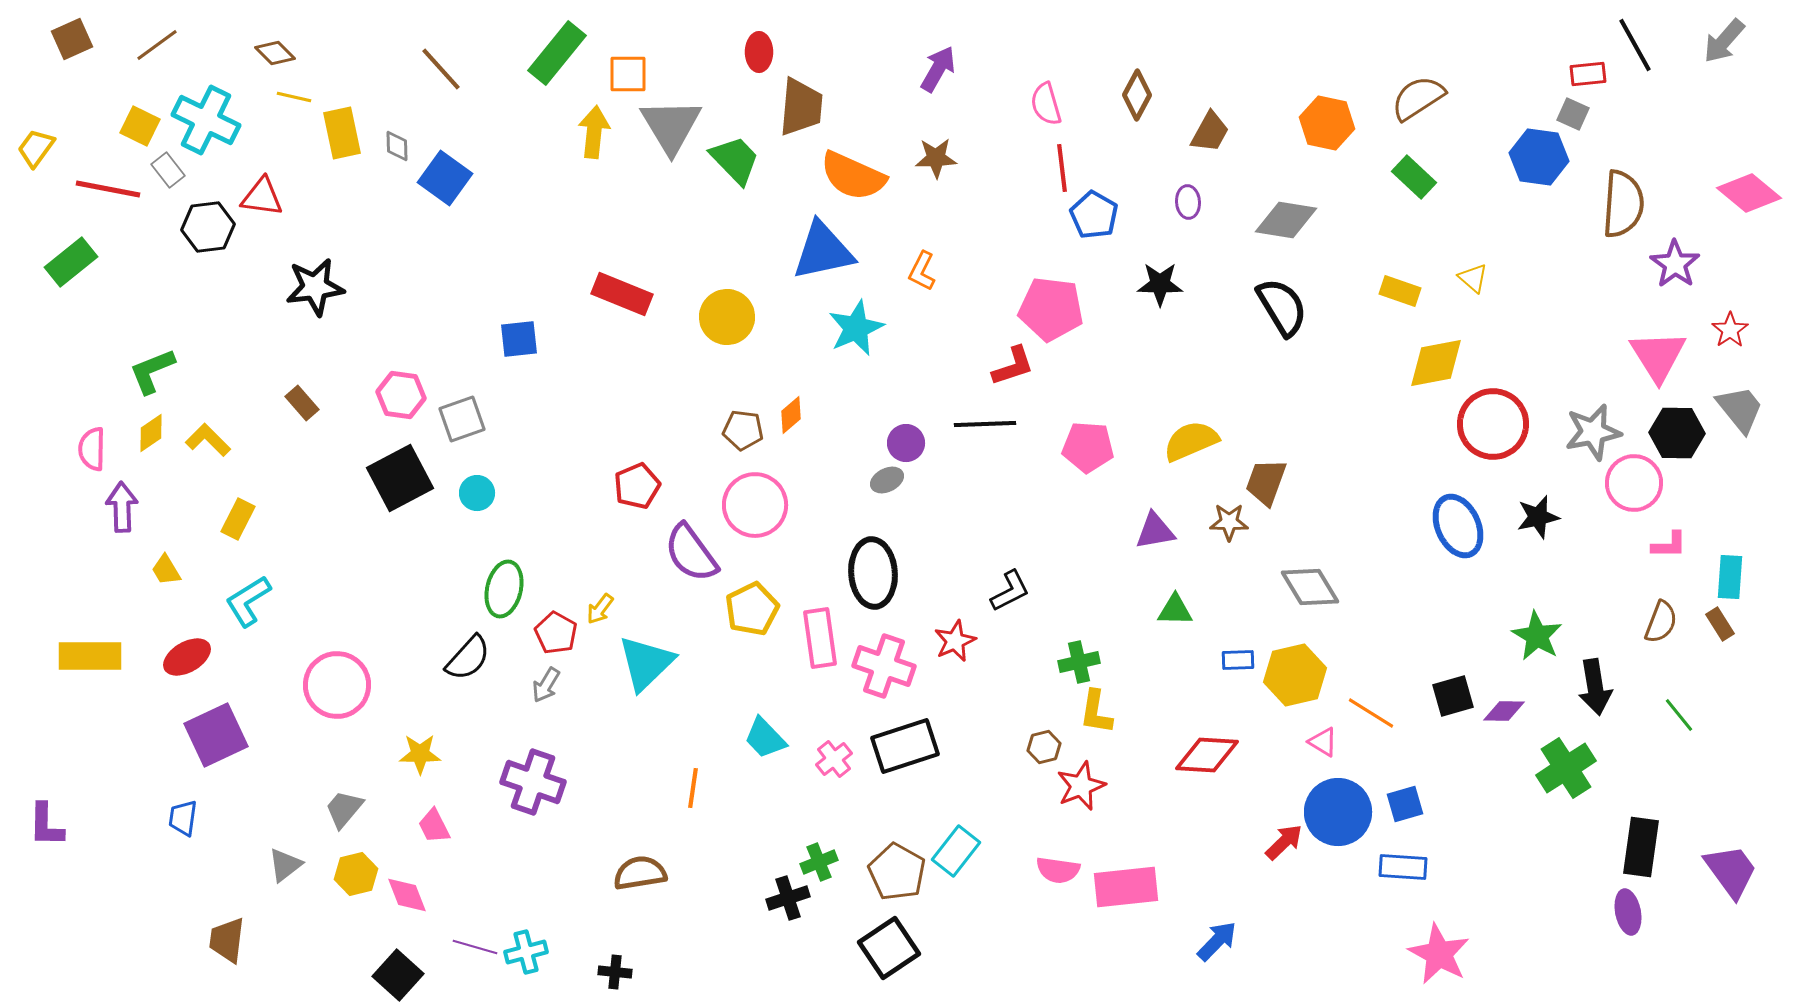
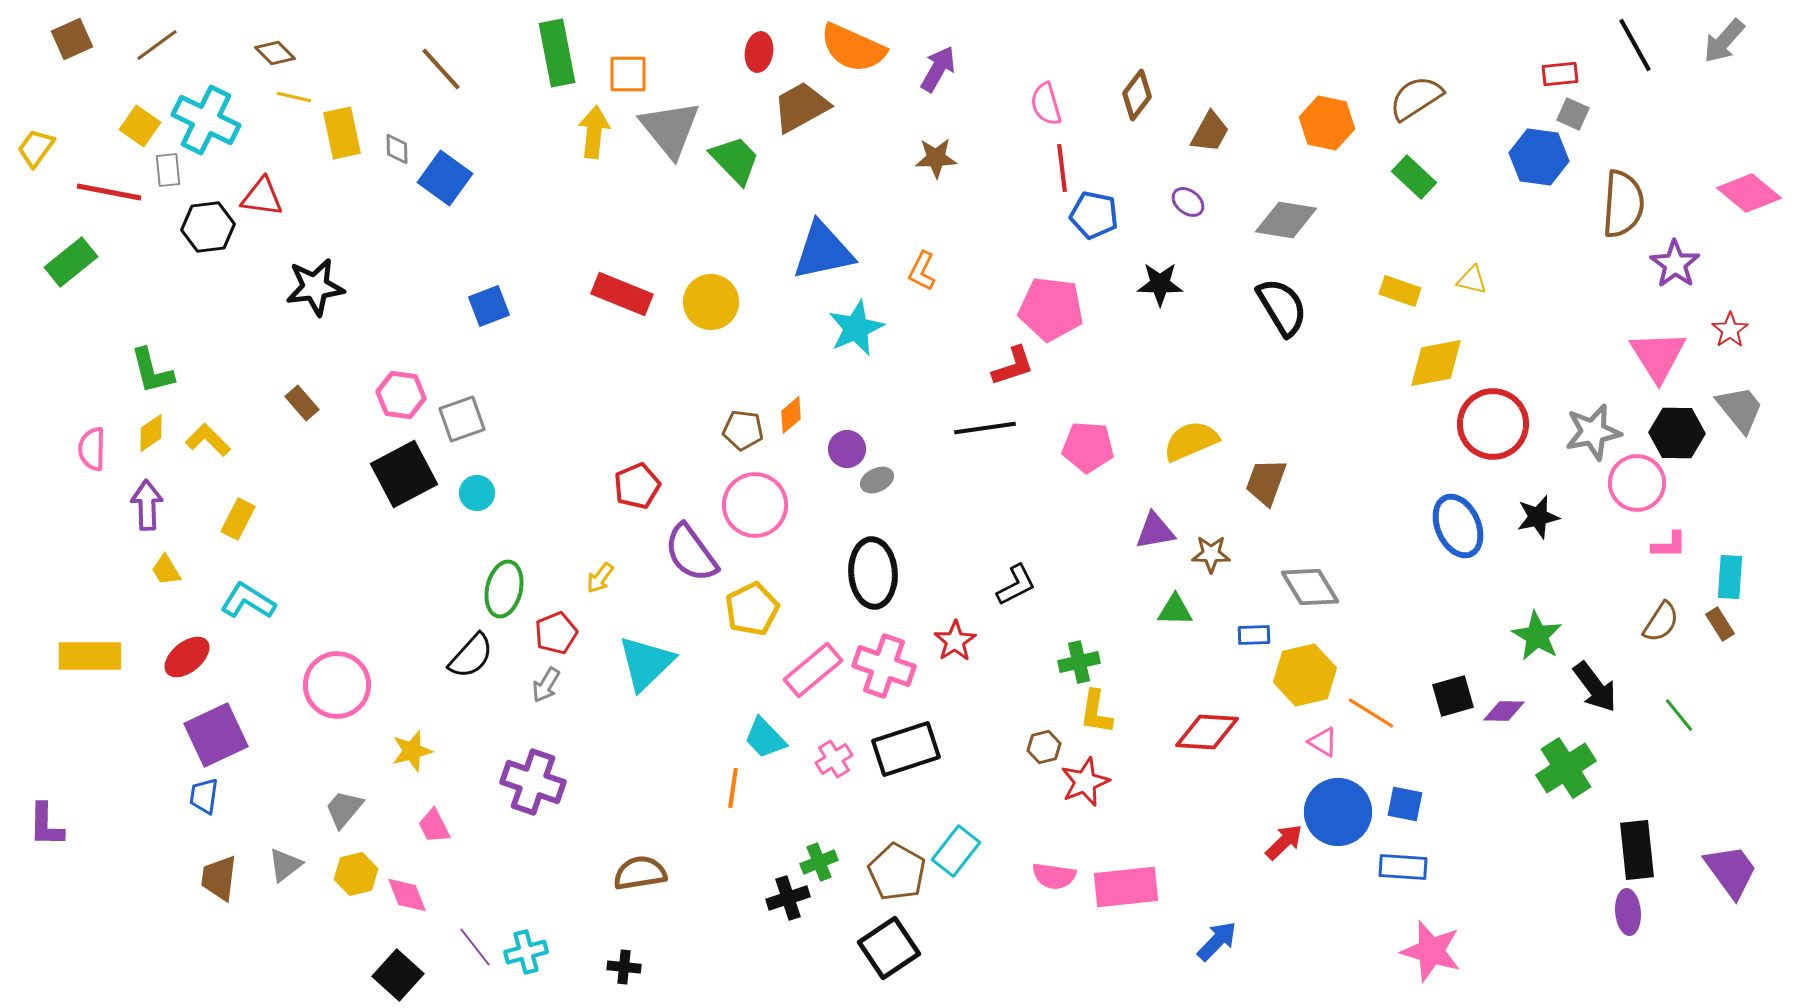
red ellipse at (759, 52): rotated 9 degrees clockwise
green rectangle at (557, 53): rotated 50 degrees counterclockwise
red rectangle at (1588, 74): moved 28 px left
brown diamond at (1137, 95): rotated 9 degrees clockwise
brown semicircle at (1418, 98): moved 2 px left
brown trapezoid at (801, 107): rotated 124 degrees counterclockwise
yellow square at (140, 126): rotated 9 degrees clockwise
gray triangle at (671, 126): moved 1 px left, 3 px down; rotated 8 degrees counterclockwise
gray diamond at (397, 146): moved 3 px down
gray rectangle at (168, 170): rotated 32 degrees clockwise
orange semicircle at (853, 176): moved 128 px up
red line at (108, 189): moved 1 px right, 3 px down
purple ellipse at (1188, 202): rotated 48 degrees counterclockwise
blue pentagon at (1094, 215): rotated 18 degrees counterclockwise
yellow triangle at (1473, 278): moved 1 px left, 2 px down; rotated 28 degrees counterclockwise
yellow circle at (727, 317): moved 16 px left, 15 px up
blue square at (519, 339): moved 30 px left, 33 px up; rotated 15 degrees counterclockwise
green L-shape at (152, 371): rotated 82 degrees counterclockwise
black line at (985, 424): moved 4 px down; rotated 6 degrees counterclockwise
purple circle at (906, 443): moved 59 px left, 6 px down
black square at (400, 478): moved 4 px right, 4 px up
gray ellipse at (887, 480): moved 10 px left
pink circle at (1634, 483): moved 3 px right
purple arrow at (122, 507): moved 25 px right, 2 px up
brown star at (1229, 522): moved 18 px left, 32 px down
black L-shape at (1010, 591): moved 6 px right, 6 px up
cyan L-shape at (248, 601): rotated 64 degrees clockwise
yellow arrow at (600, 609): moved 31 px up
brown semicircle at (1661, 622): rotated 12 degrees clockwise
red pentagon at (556, 633): rotated 21 degrees clockwise
pink rectangle at (820, 638): moved 7 px left, 32 px down; rotated 58 degrees clockwise
red star at (955, 641): rotated 9 degrees counterclockwise
red ellipse at (187, 657): rotated 9 degrees counterclockwise
black semicircle at (468, 658): moved 3 px right, 2 px up
blue rectangle at (1238, 660): moved 16 px right, 25 px up
yellow hexagon at (1295, 675): moved 10 px right
black arrow at (1595, 687): rotated 28 degrees counterclockwise
black rectangle at (905, 746): moved 1 px right, 3 px down
yellow star at (420, 754): moved 8 px left, 3 px up; rotated 15 degrees counterclockwise
red diamond at (1207, 755): moved 23 px up
pink cross at (834, 759): rotated 6 degrees clockwise
red star at (1081, 786): moved 4 px right, 4 px up
orange line at (693, 788): moved 40 px right
blue square at (1405, 804): rotated 27 degrees clockwise
blue trapezoid at (183, 818): moved 21 px right, 22 px up
black rectangle at (1641, 847): moved 4 px left, 3 px down; rotated 14 degrees counterclockwise
pink semicircle at (1058, 870): moved 4 px left, 6 px down
purple ellipse at (1628, 912): rotated 6 degrees clockwise
brown trapezoid at (227, 940): moved 8 px left, 62 px up
purple line at (475, 947): rotated 36 degrees clockwise
pink star at (1439, 954): moved 8 px left, 3 px up; rotated 12 degrees counterclockwise
black cross at (615, 972): moved 9 px right, 5 px up
